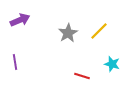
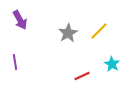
purple arrow: rotated 84 degrees clockwise
cyan star: rotated 14 degrees clockwise
red line: rotated 42 degrees counterclockwise
